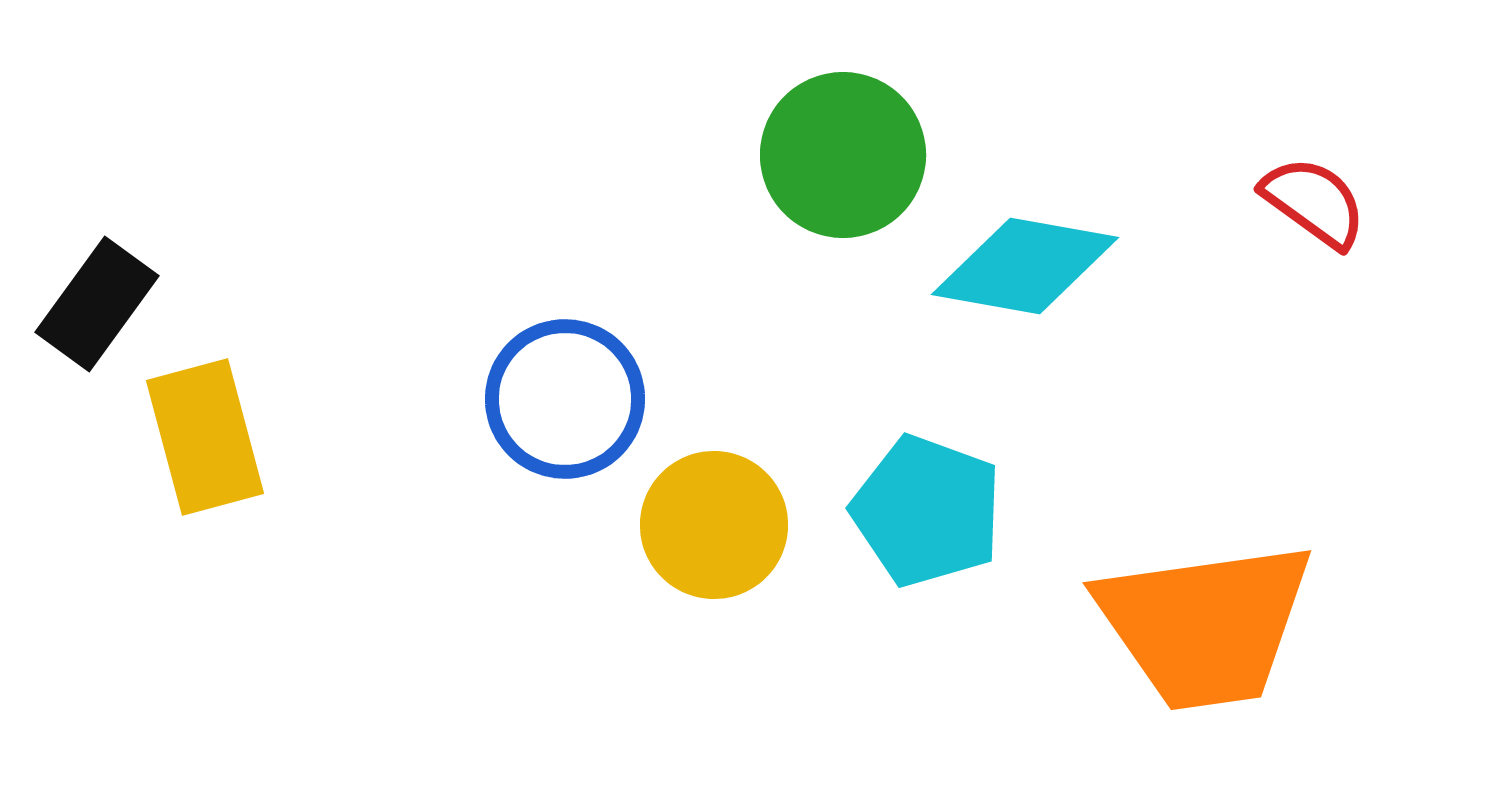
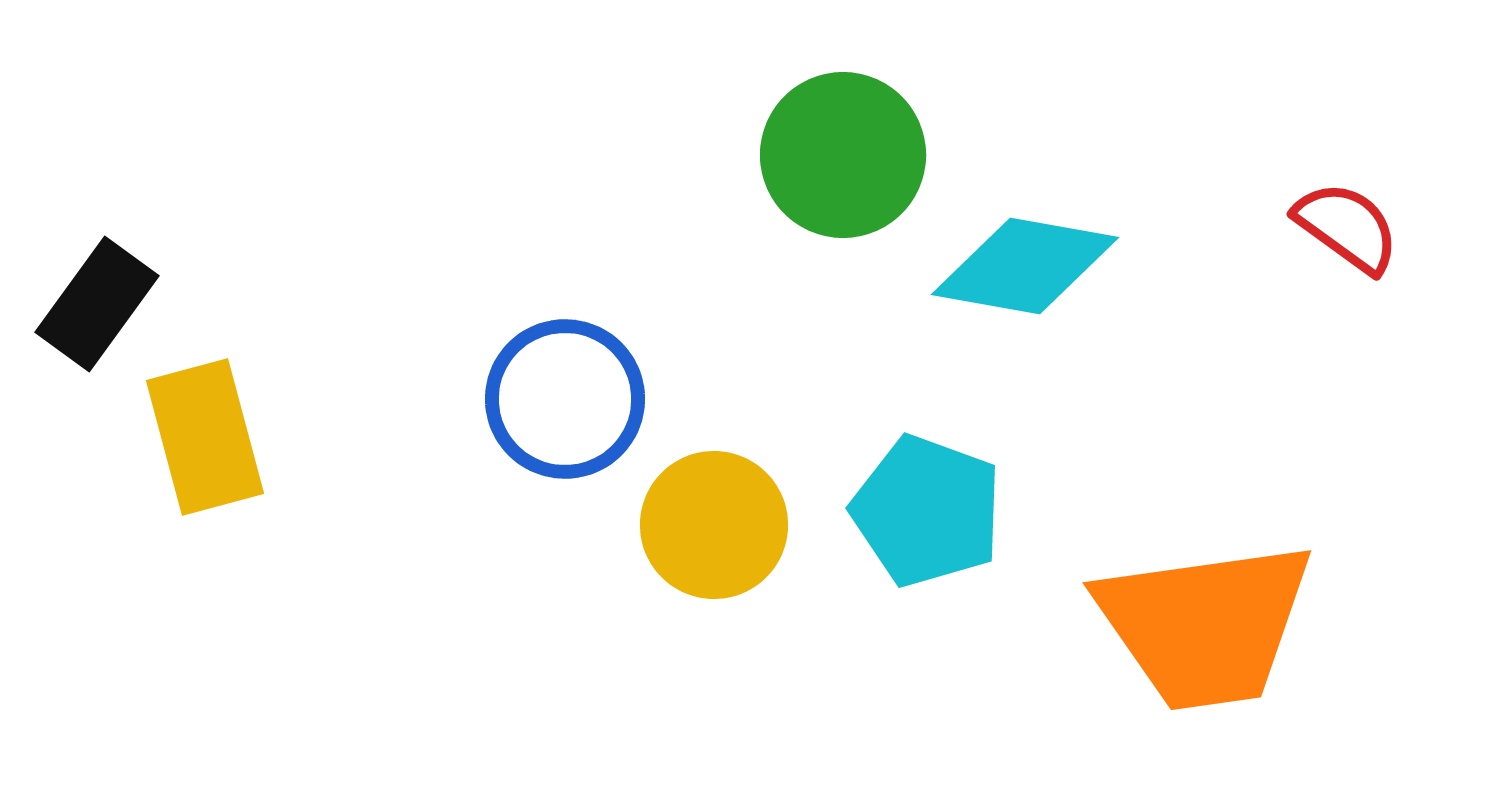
red semicircle: moved 33 px right, 25 px down
